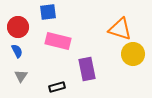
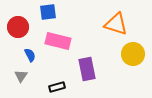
orange triangle: moved 4 px left, 5 px up
blue semicircle: moved 13 px right, 4 px down
